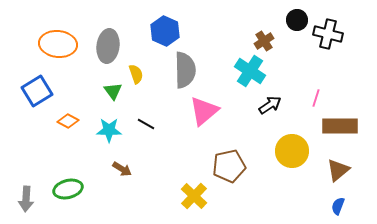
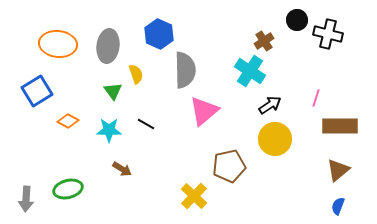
blue hexagon: moved 6 px left, 3 px down
yellow circle: moved 17 px left, 12 px up
